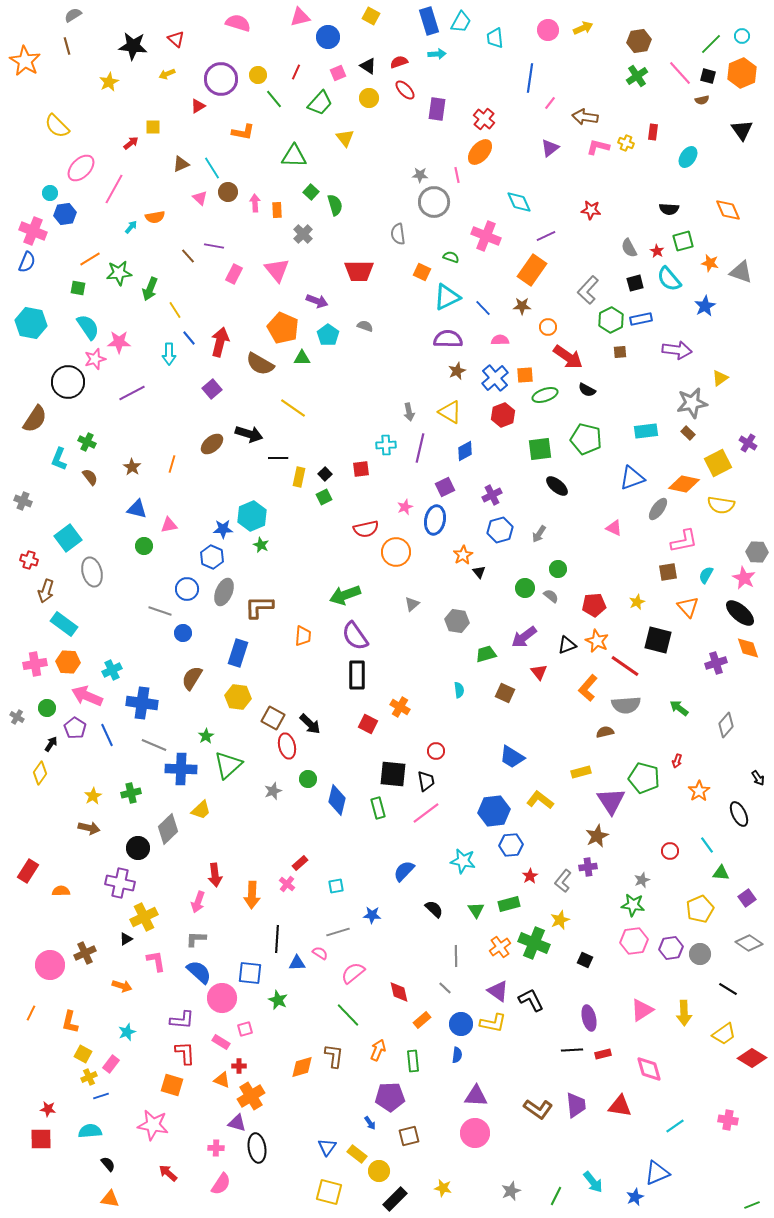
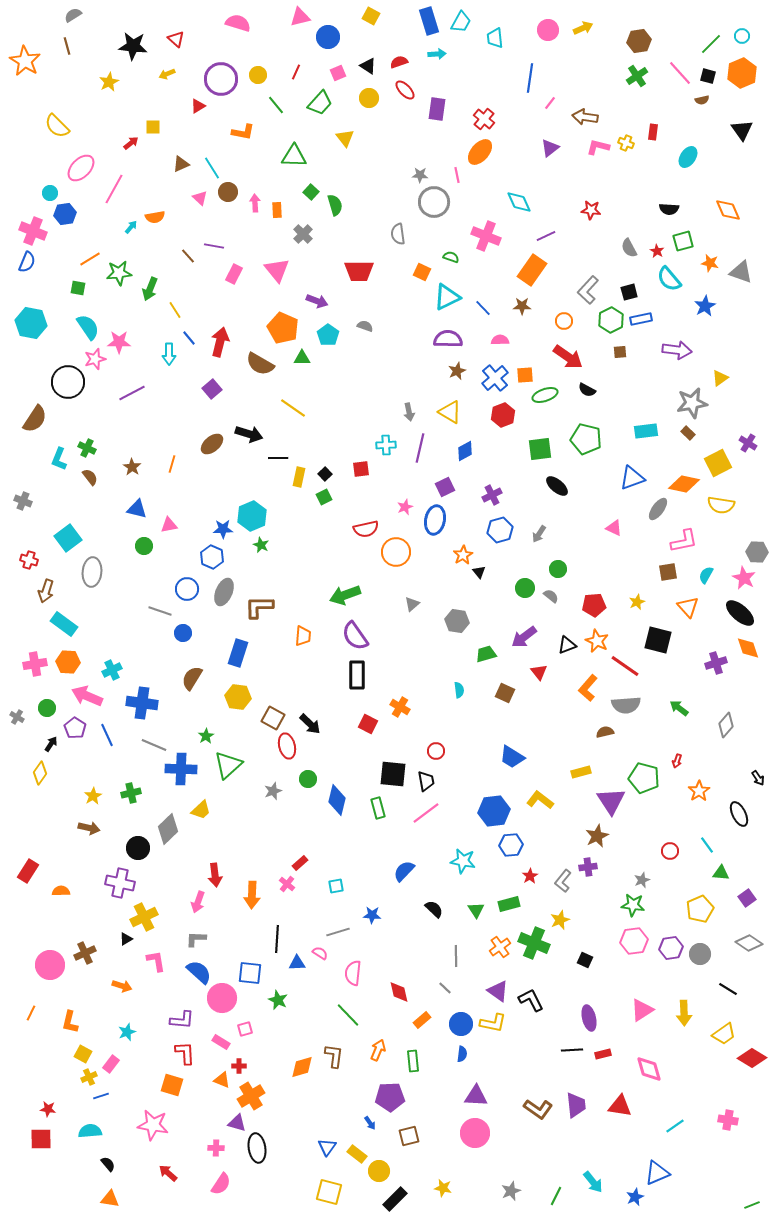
green line at (274, 99): moved 2 px right, 6 px down
black square at (635, 283): moved 6 px left, 9 px down
orange circle at (548, 327): moved 16 px right, 6 px up
green cross at (87, 442): moved 6 px down
gray ellipse at (92, 572): rotated 20 degrees clockwise
pink semicircle at (353, 973): rotated 45 degrees counterclockwise
blue semicircle at (457, 1055): moved 5 px right, 1 px up
